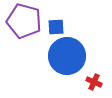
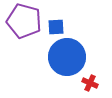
blue circle: moved 1 px down
red cross: moved 4 px left, 1 px down
